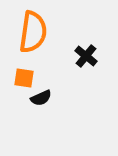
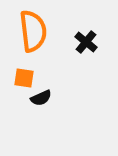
orange semicircle: moved 1 px up; rotated 15 degrees counterclockwise
black cross: moved 14 px up
